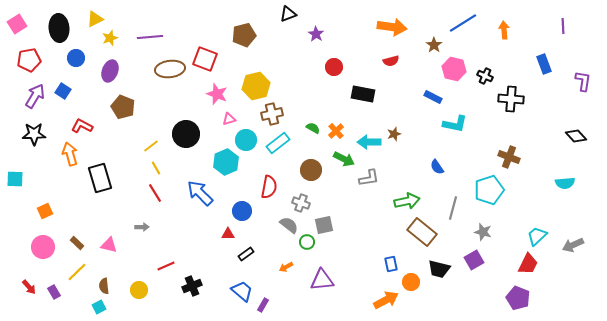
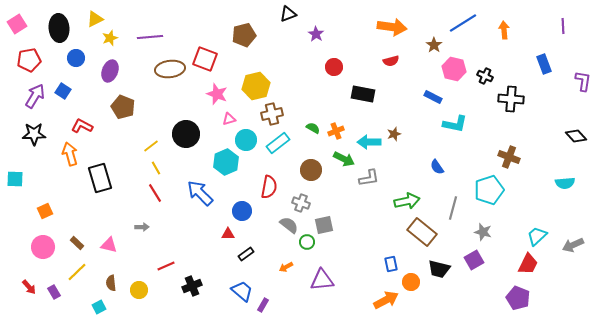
orange cross at (336, 131): rotated 21 degrees clockwise
brown semicircle at (104, 286): moved 7 px right, 3 px up
